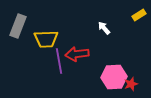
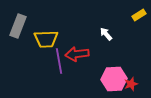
white arrow: moved 2 px right, 6 px down
pink hexagon: moved 2 px down
